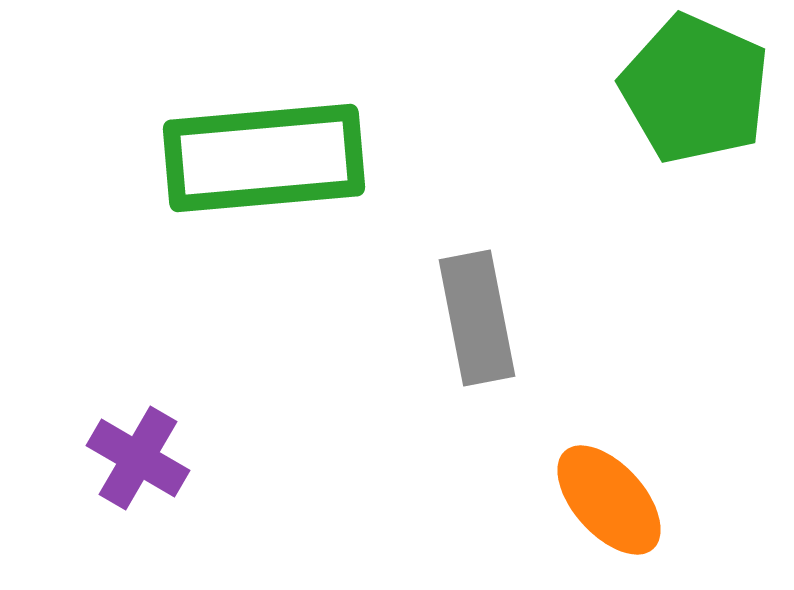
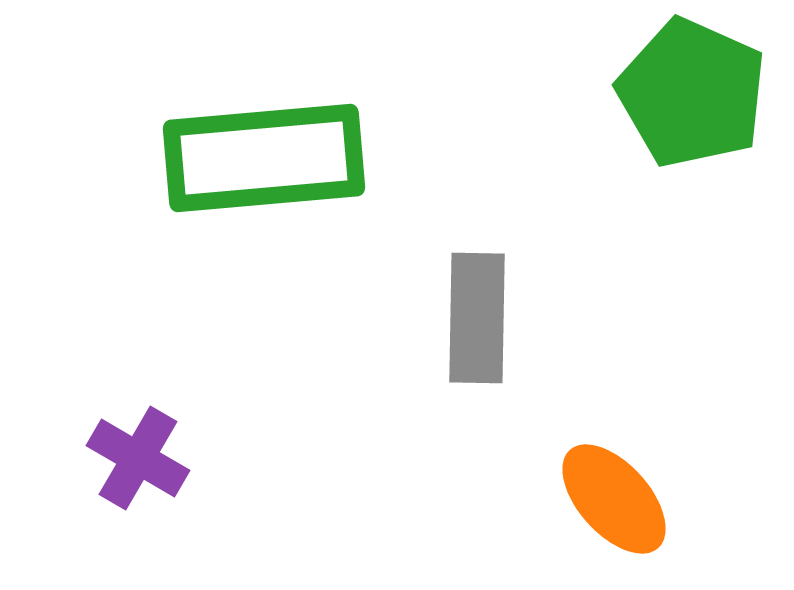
green pentagon: moved 3 px left, 4 px down
gray rectangle: rotated 12 degrees clockwise
orange ellipse: moved 5 px right, 1 px up
